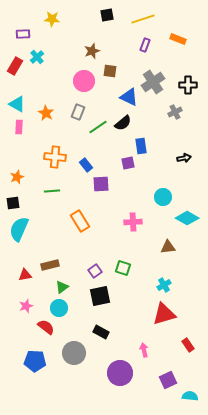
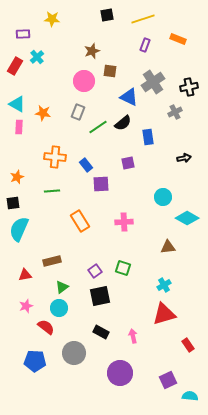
black cross at (188, 85): moved 1 px right, 2 px down; rotated 12 degrees counterclockwise
orange star at (46, 113): moved 3 px left; rotated 21 degrees counterclockwise
blue rectangle at (141, 146): moved 7 px right, 9 px up
pink cross at (133, 222): moved 9 px left
brown rectangle at (50, 265): moved 2 px right, 4 px up
pink arrow at (144, 350): moved 11 px left, 14 px up
